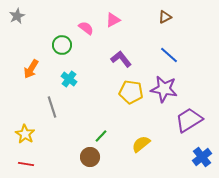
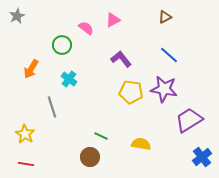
green line: rotated 72 degrees clockwise
yellow semicircle: rotated 48 degrees clockwise
